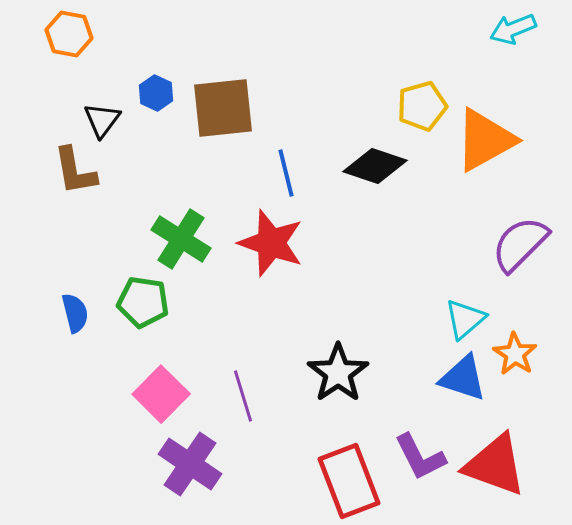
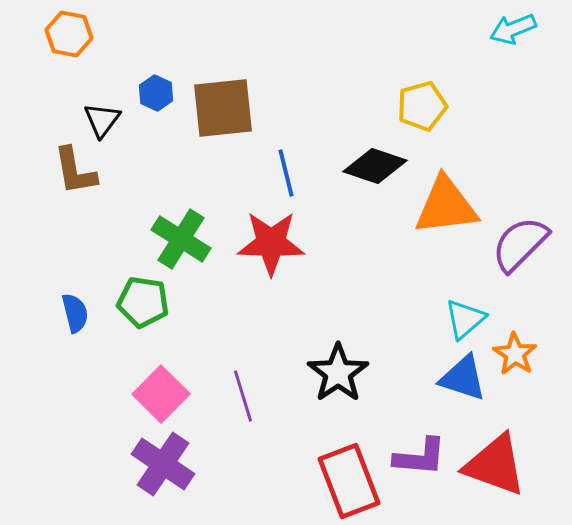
orange triangle: moved 39 px left, 66 px down; rotated 22 degrees clockwise
red star: rotated 18 degrees counterclockwise
purple L-shape: rotated 58 degrees counterclockwise
purple cross: moved 27 px left
